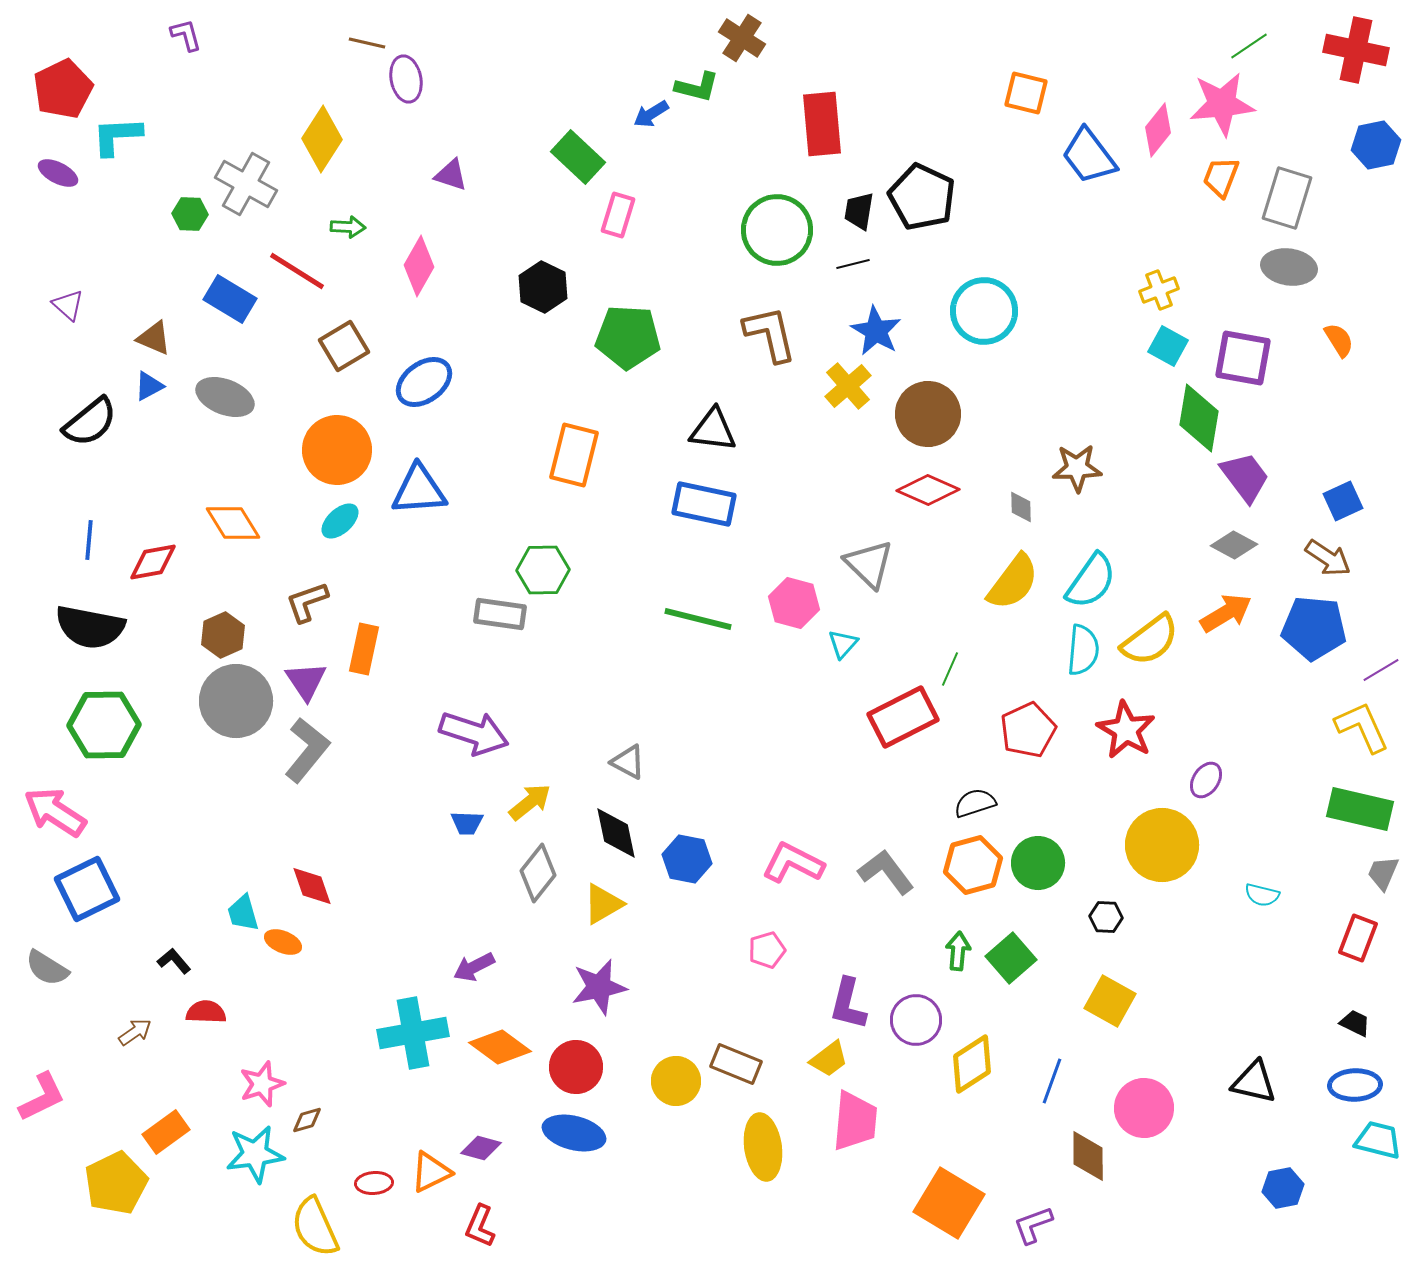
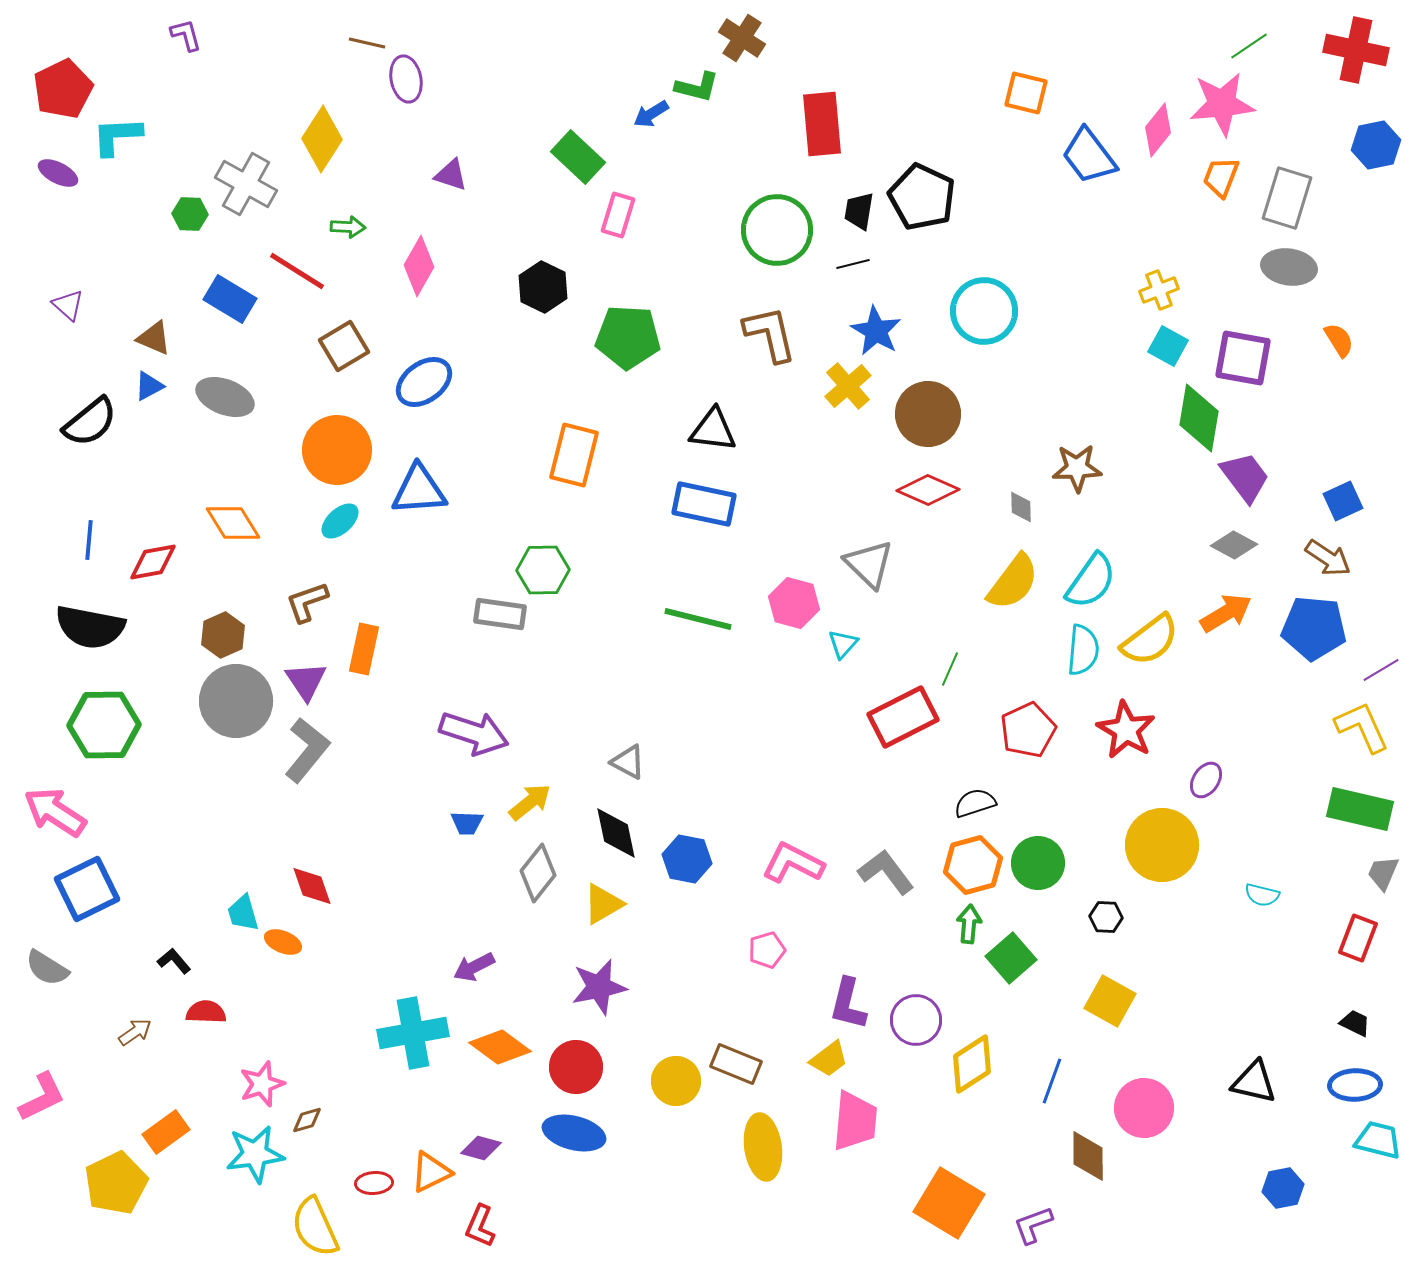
green arrow at (958, 951): moved 11 px right, 27 px up
